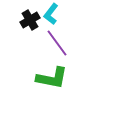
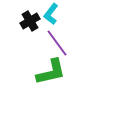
black cross: moved 1 px down
green L-shape: moved 1 px left, 6 px up; rotated 24 degrees counterclockwise
